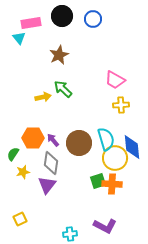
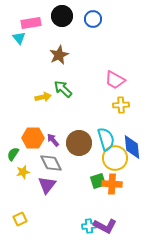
gray diamond: rotated 35 degrees counterclockwise
cyan cross: moved 19 px right, 8 px up
